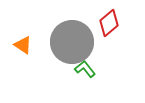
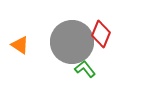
red diamond: moved 8 px left, 11 px down; rotated 28 degrees counterclockwise
orange triangle: moved 3 px left
